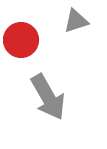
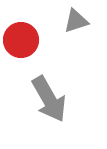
gray arrow: moved 1 px right, 2 px down
